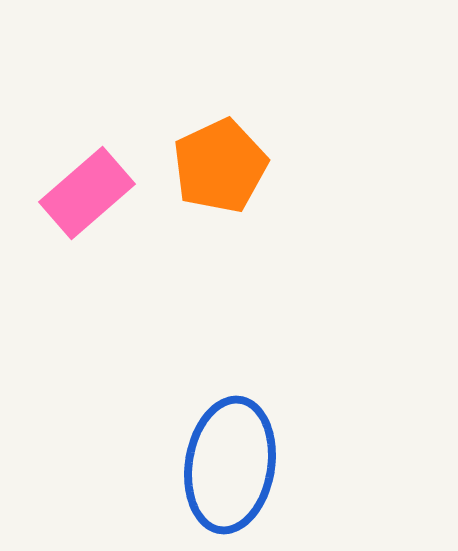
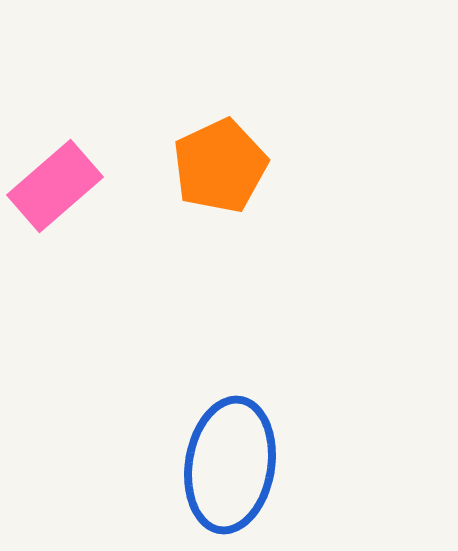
pink rectangle: moved 32 px left, 7 px up
